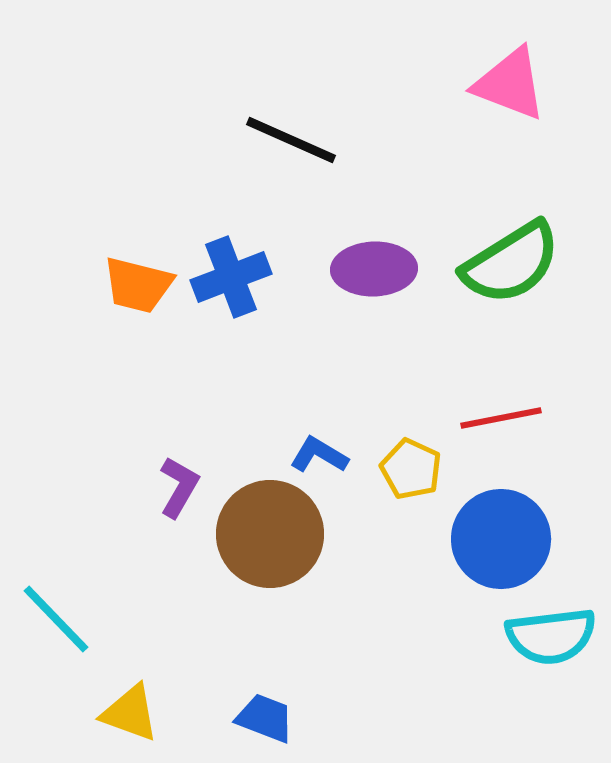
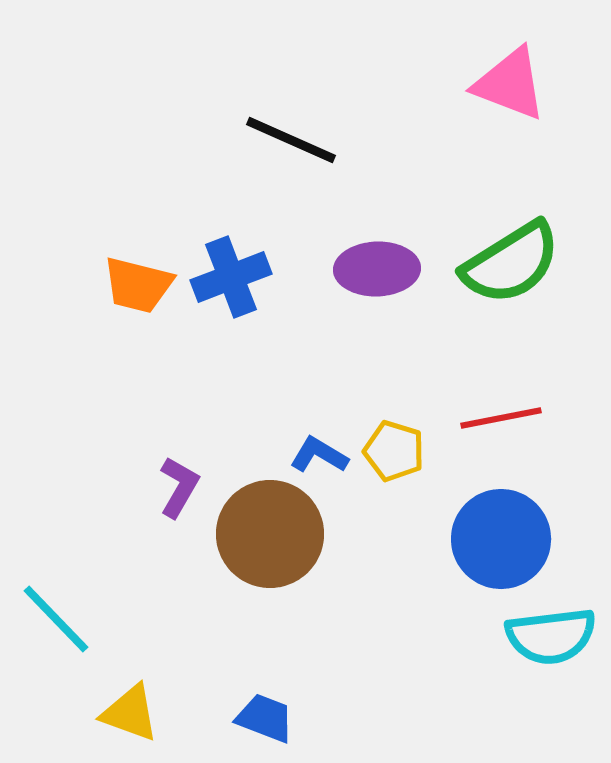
purple ellipse: moved 3 px right
yellow pentagon: moved 17 px left, 18 px up; rotated 8 degrees counterclockwise
